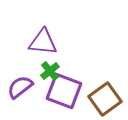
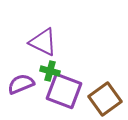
purple triangle: rotated 20 degrees clockwise
green cross: rotated 36 degrees counterclockwise
purple semicircle: moved 1 px right, 3 px up; rotated 16 degrees clockwise
